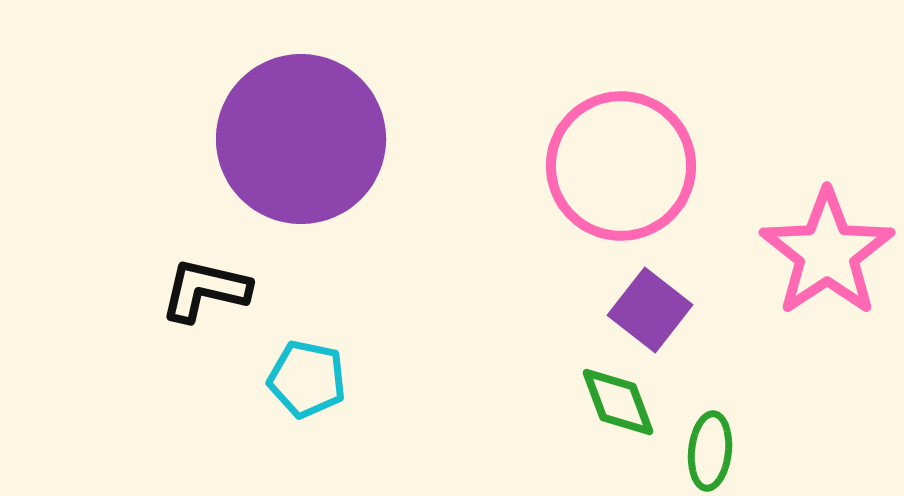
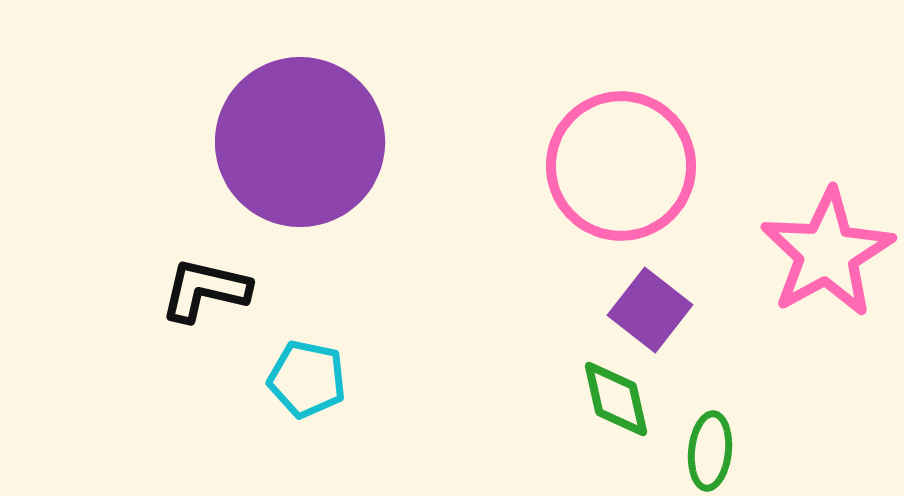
purple circle: moved 1 px left, 3 px down
pink star: rotated 5 degrees clockwise
green diamond: moved 2 px left, 3 px up; rotated 8 degrees clockwise
